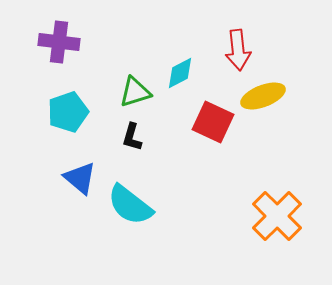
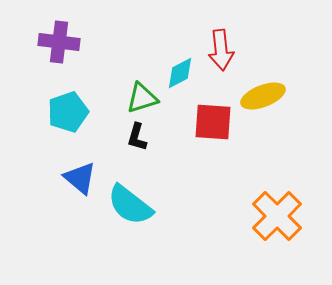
red arrow: moved 17 px left
green triangle: moved 7 px right, 6 px down
red square: rotated 21 degrees counterclockwise
black L-shape: moved 5 px right
